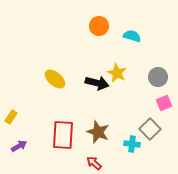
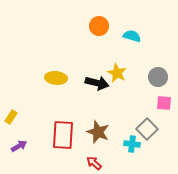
yellow ellipse: moved 1 px right, 1 px up; rotated 35 degrees counterclockwise
pink square: rotated 28 degrees clockwise
gray square: moved 3 px left
